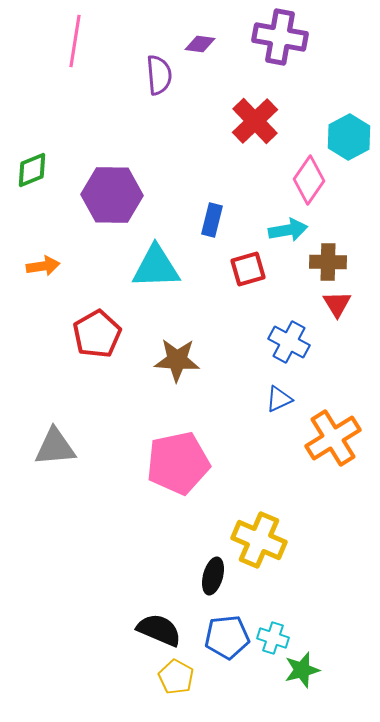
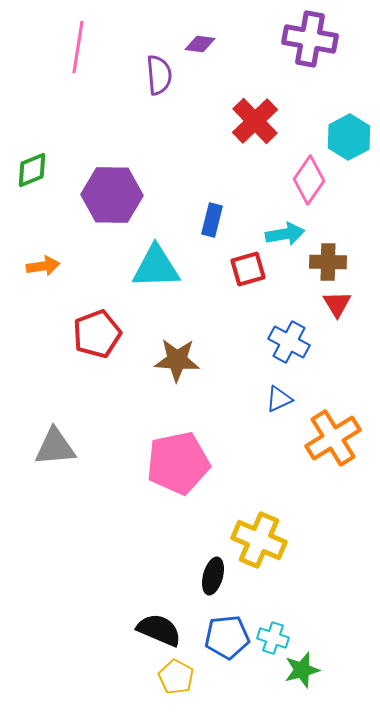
purple cross: moved 30 px right, 2 px down
pink line: moved 3 px right, 6 px down
cyan arrow: moved 3 px left, 4 px down
red pentagon: rotated 9 degrees clockwise
